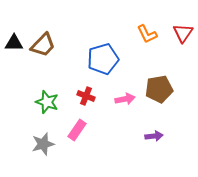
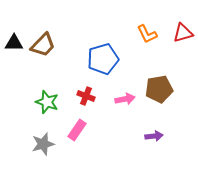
red triangle: rotated 40 degrees clockwise
